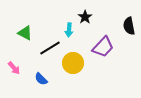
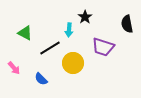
black semicircle: moved 2 px left, 2 px up
purple trapezoid: rotated 65 degrees clockwise
